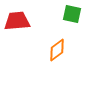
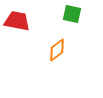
red trapezoid: rotated 16 degrees clockwise
